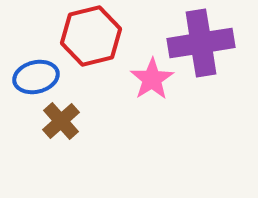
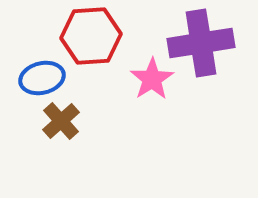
red hexagon: rotated 10 degrees clockwise
blue ellipse: moved 6 px right, 1 px down
